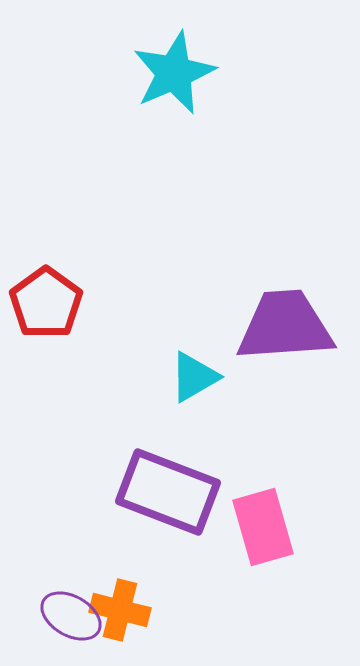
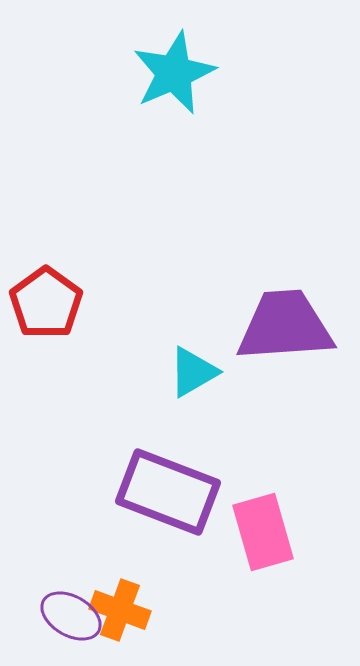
cyan triangle: moved 1 px left, 5 px up
pink rectangle: moved 5 px down
orange cross: rotated 6 degrees clockwise
